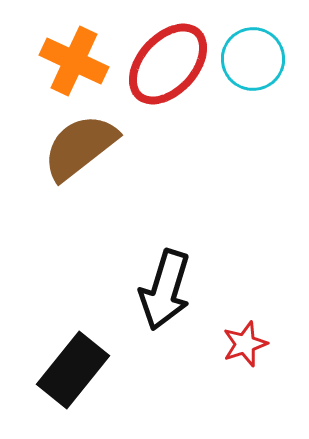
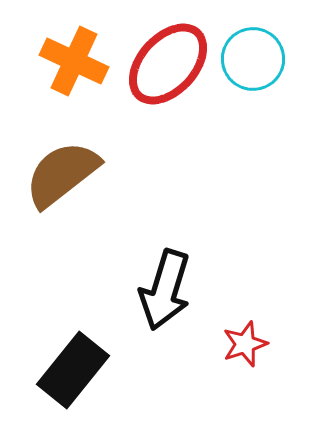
brown semicircle: moved 18 px left, 27 px down
